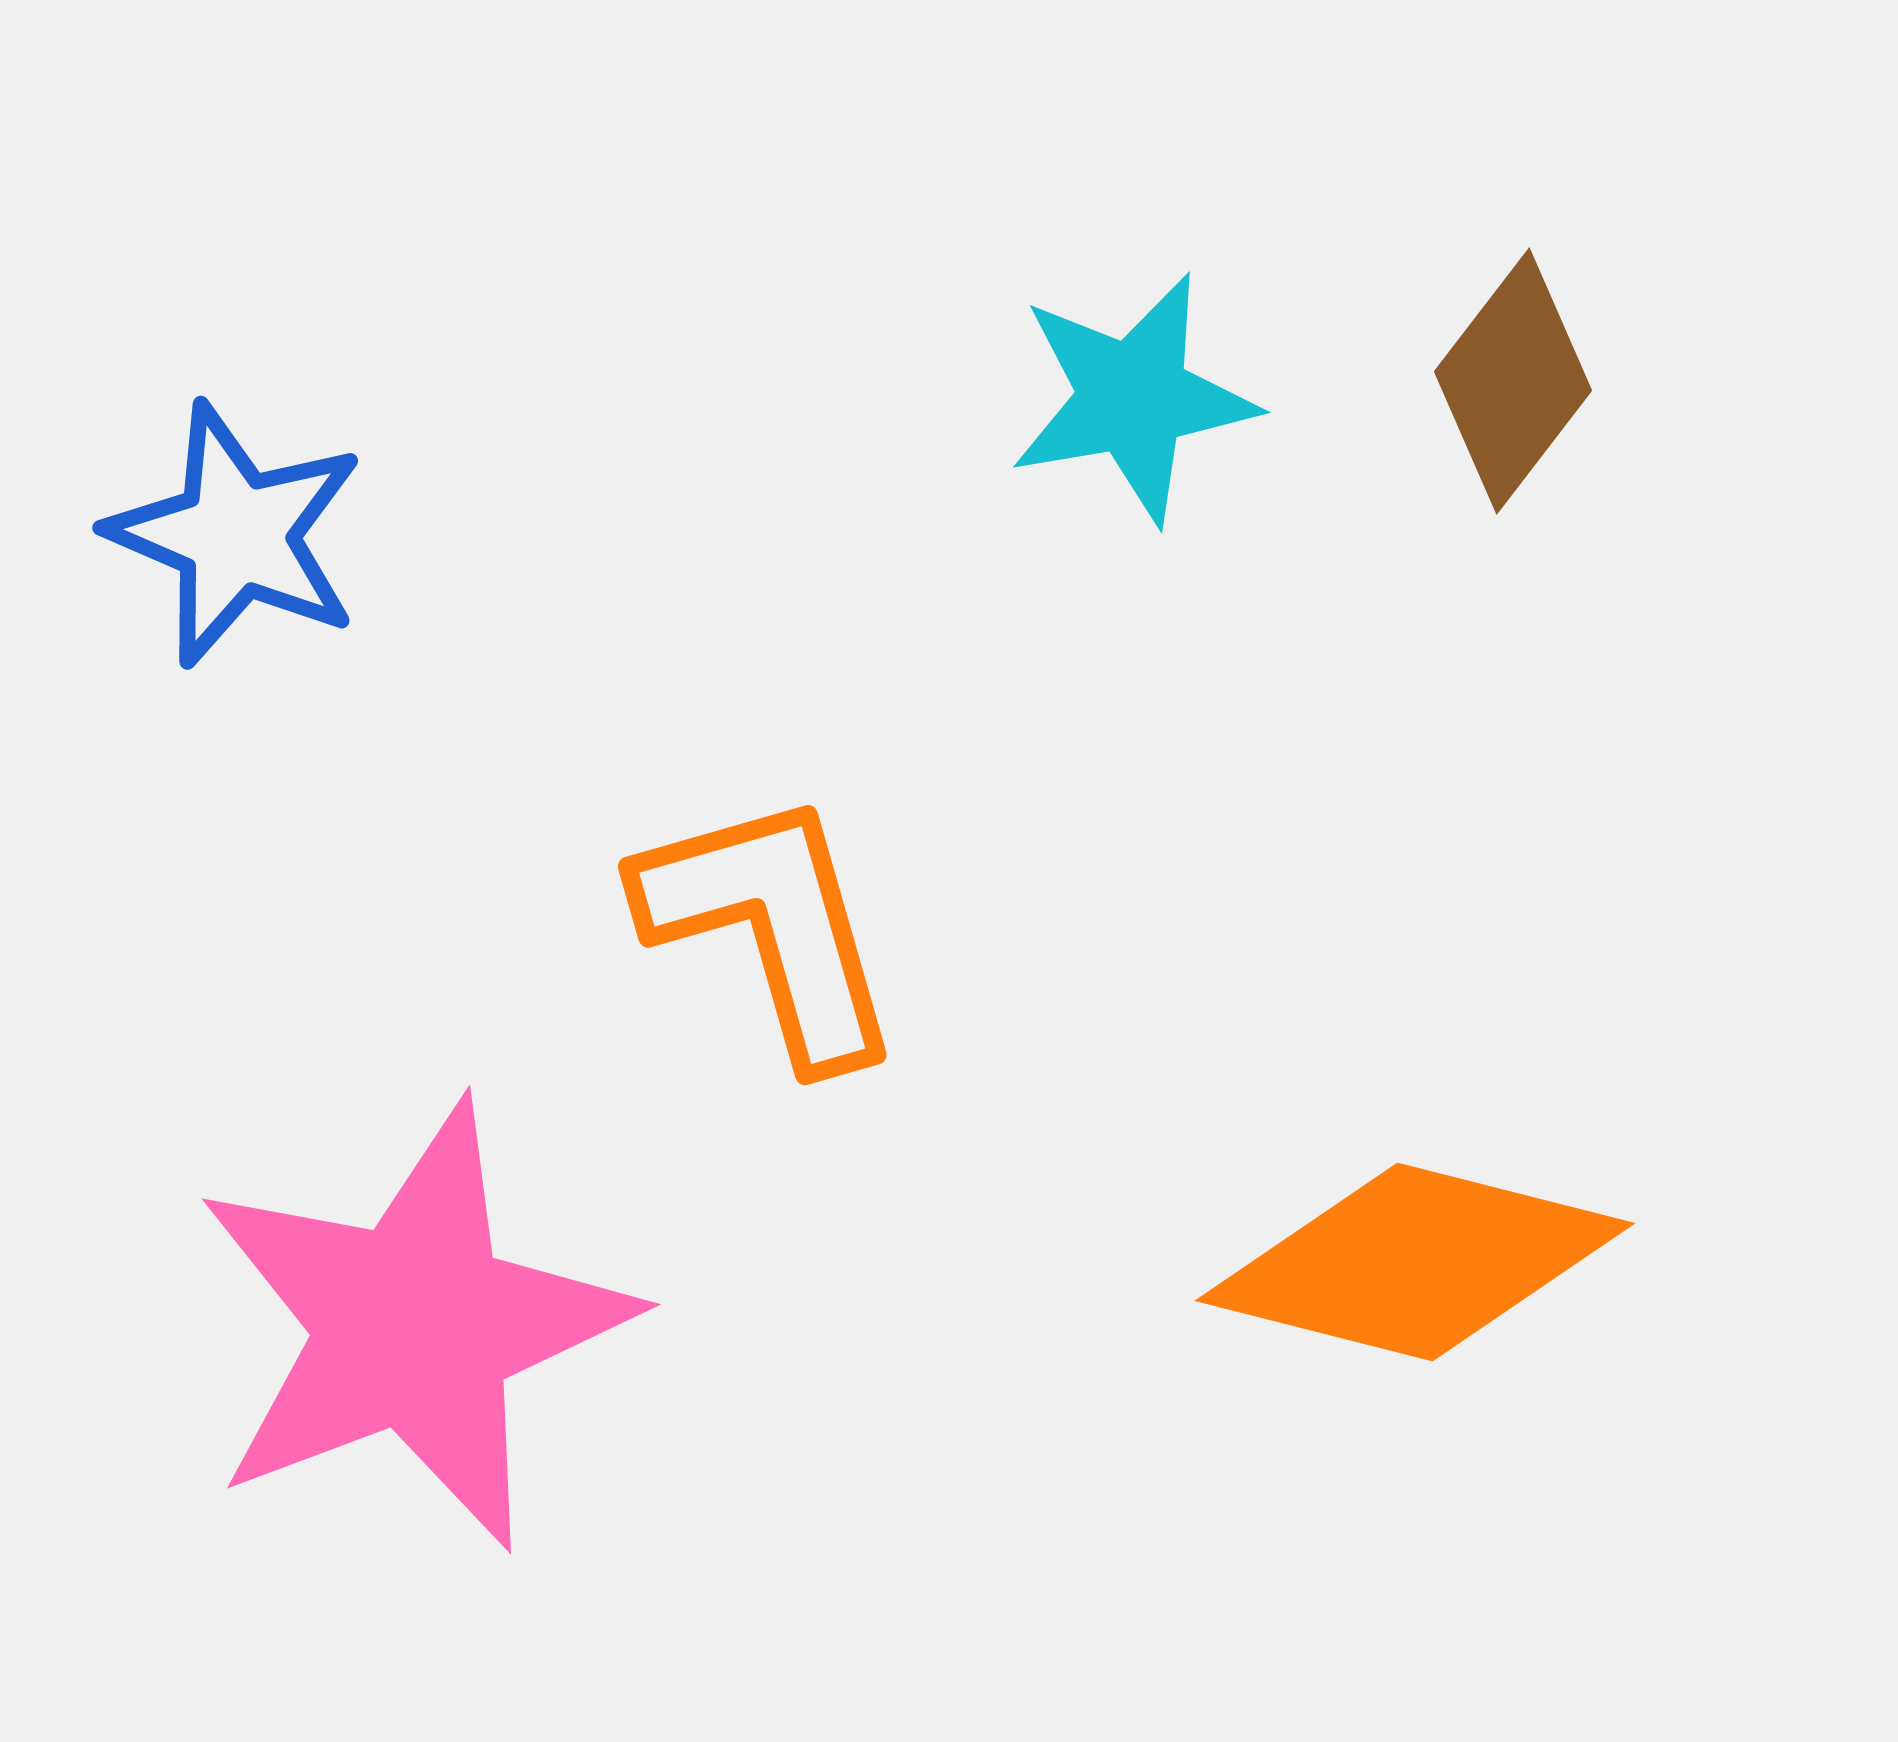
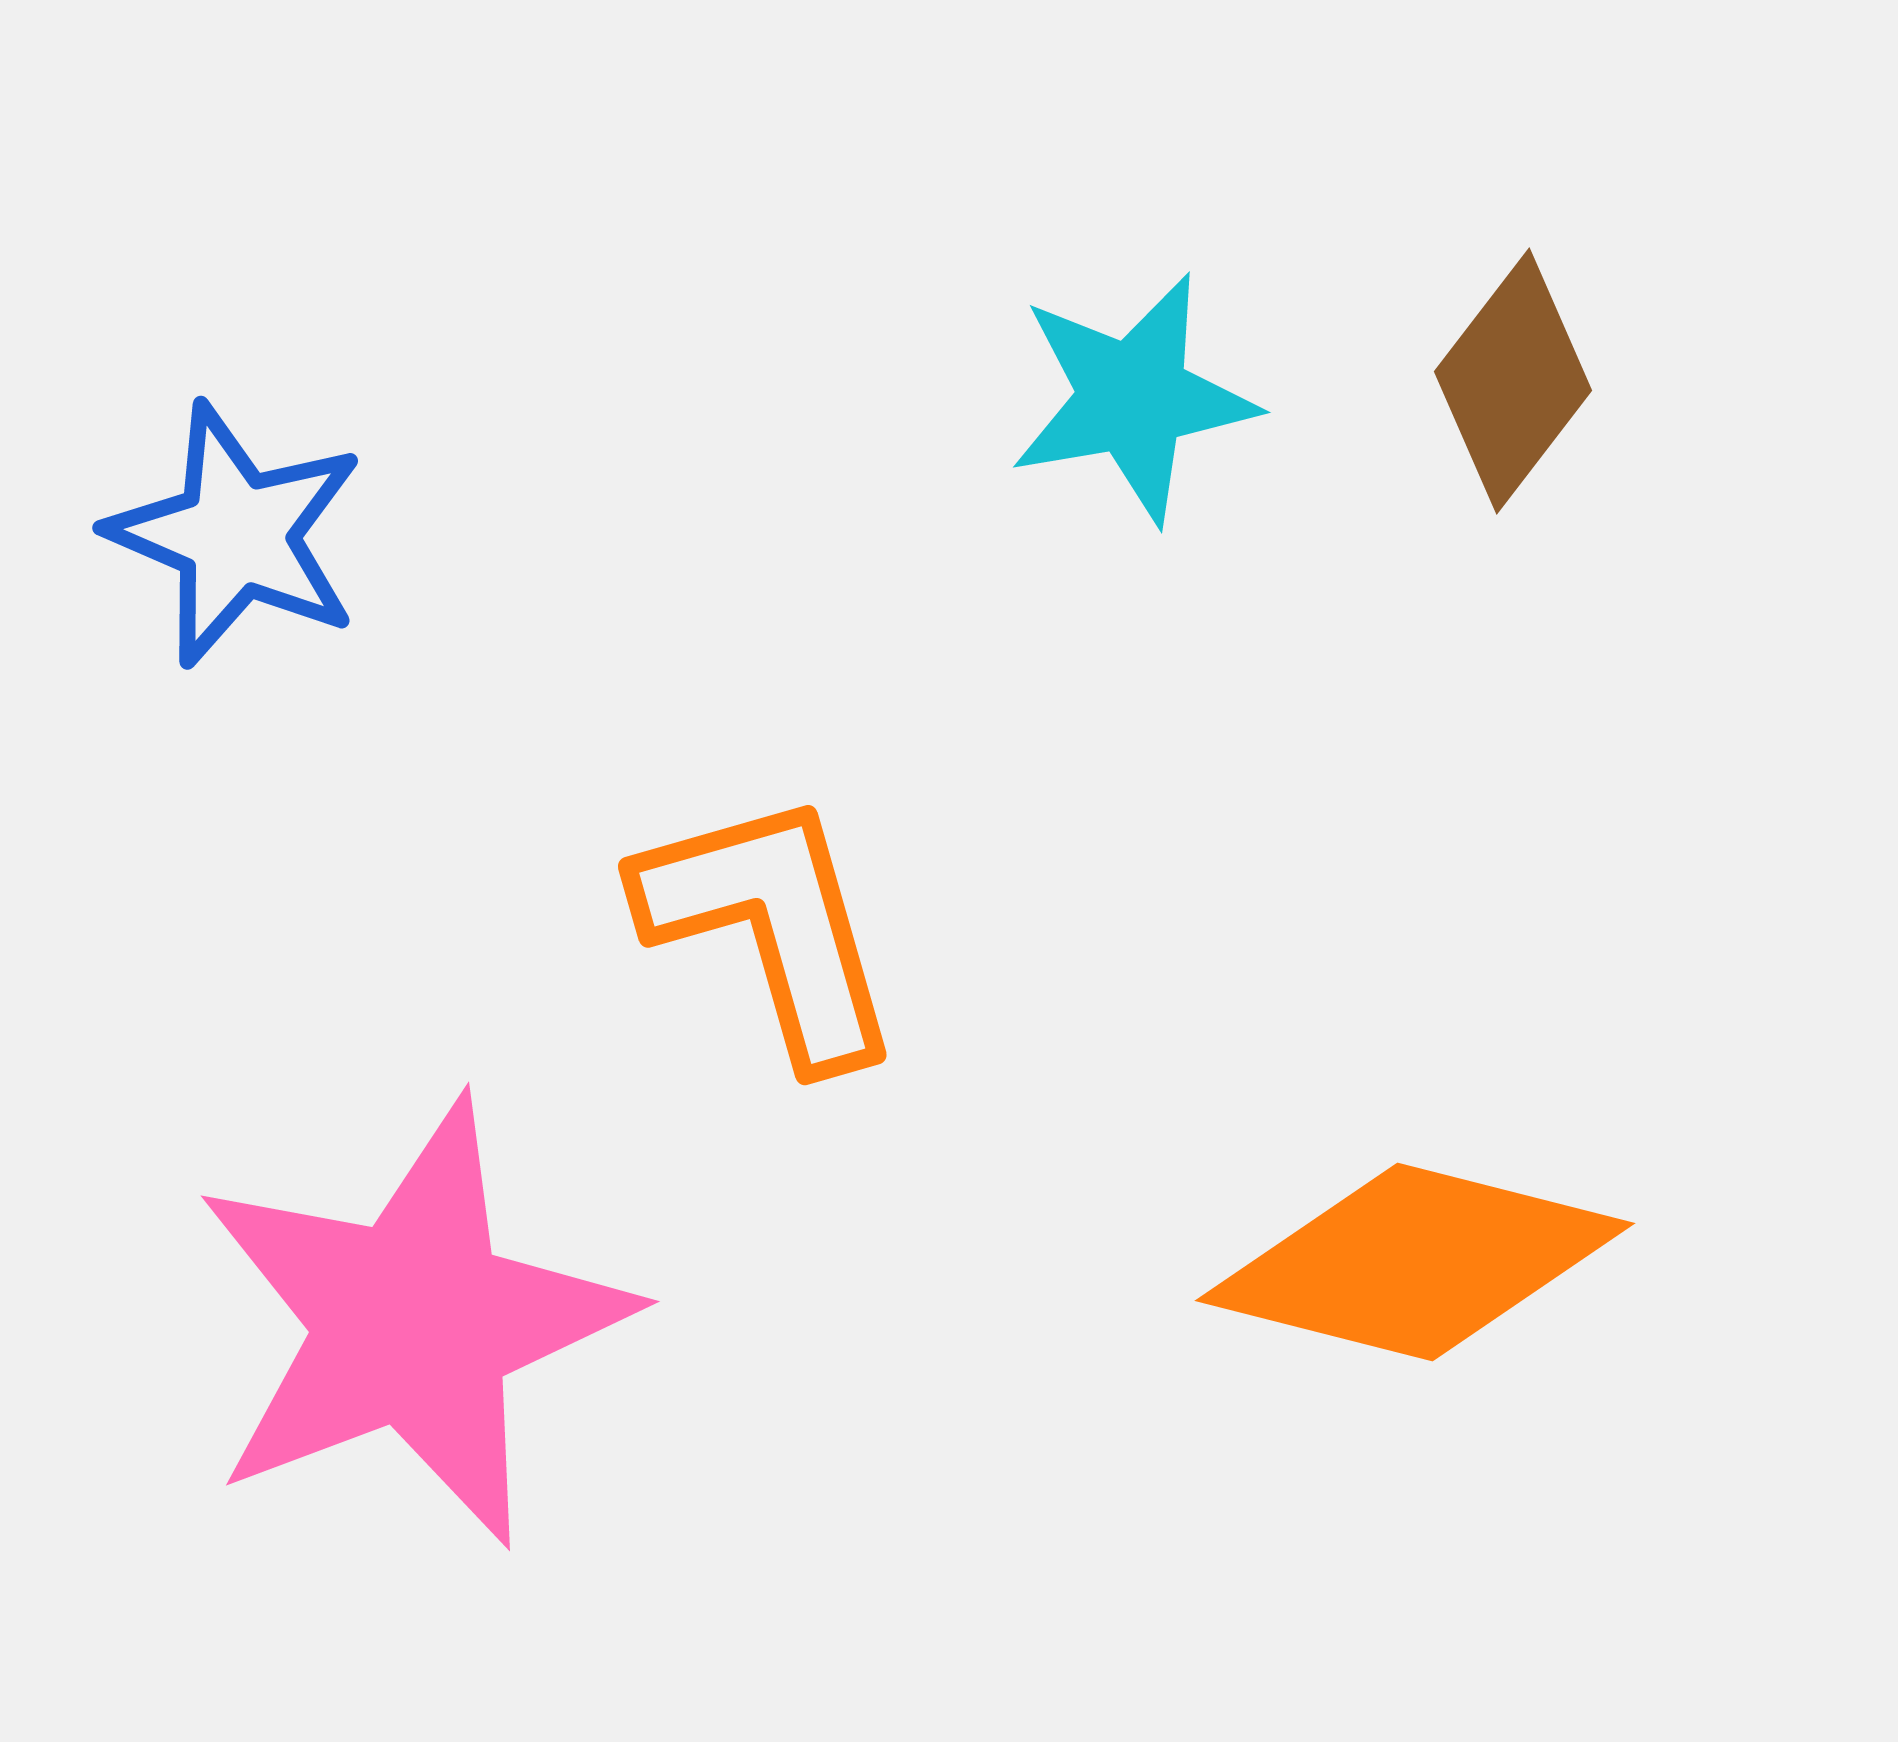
pink star: moved 1 px left, 3 px up
